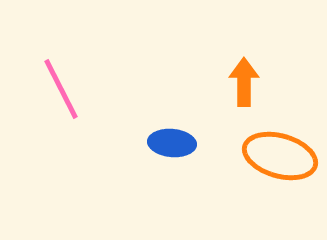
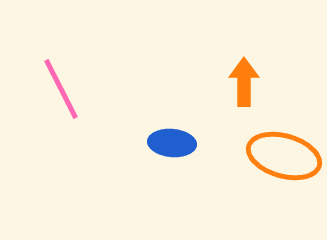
orange ellipse: moved 4 px right
